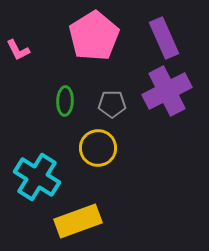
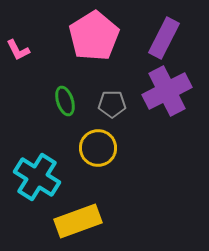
purple rectangle: rotated 51 degrees clockwise
green ellipse: rotated 20 degrees counterclockwise
